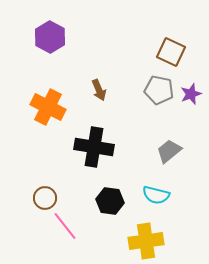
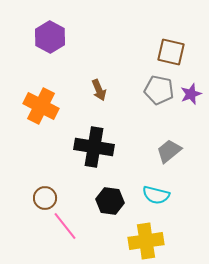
brown square: rotated 12 degrees counterclockwise
orange cross: moved 7 px left, 1 px up
